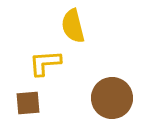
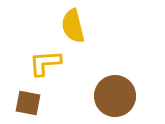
brown circle: moved 3 px right, 2 px up
brown square: rotated 16 degrees clockwise
